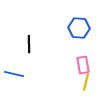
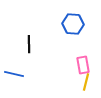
blue hexagon: moved 6 px left, 4 px up
